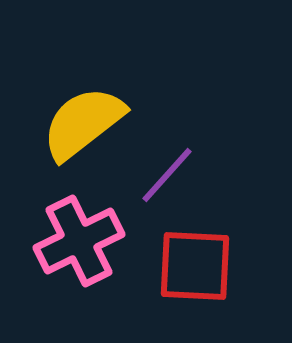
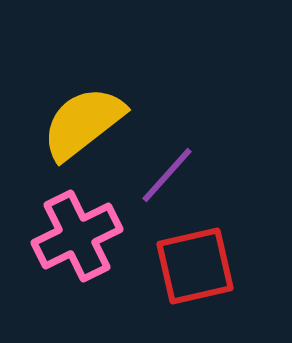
pink cross: moved 2 px left, 5 px up
red square: rotated 16 degrees counterclockwise
